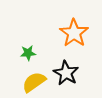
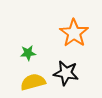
black star: rotated 20 degrees counterclockwise
yellow semicircle: moved 1 px left; rotated 20 degrees clockwise
